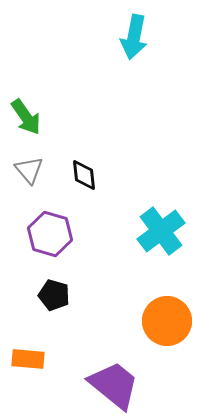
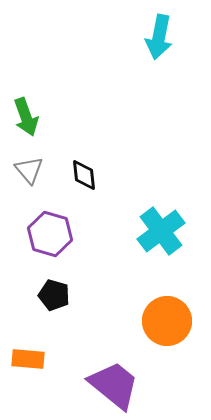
cyan arrow: moved 25 px right
green arrow: rotated 15 degrees clockwise
